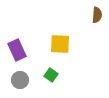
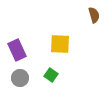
brown semicircle: moved 3 px left; rotated 21 degrees counterclockwise
gray circle: moved 2 px up
